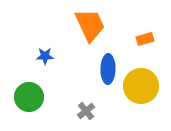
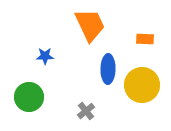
orange rectangle: rotated 18 degrees clockwise
yellow circle: moved 1 px right, 1 px up
